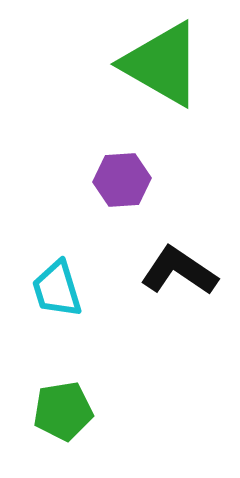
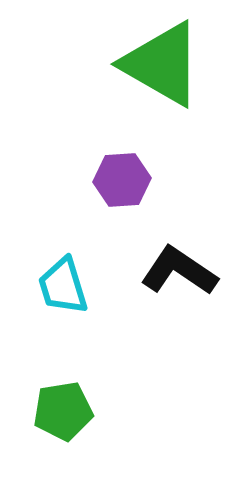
cyan trapezoid: moved 6 px right, 3 px up
